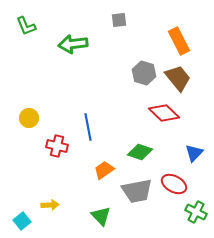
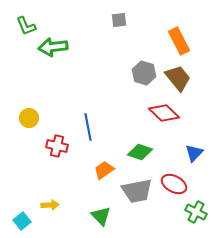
green arrow: moved 20 px left, 3 px down
